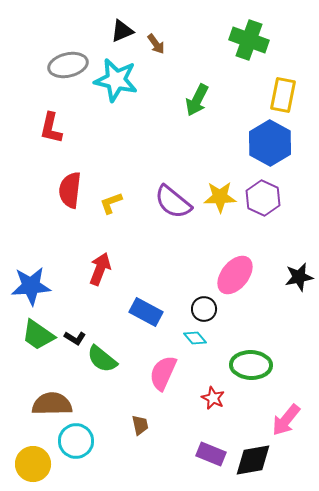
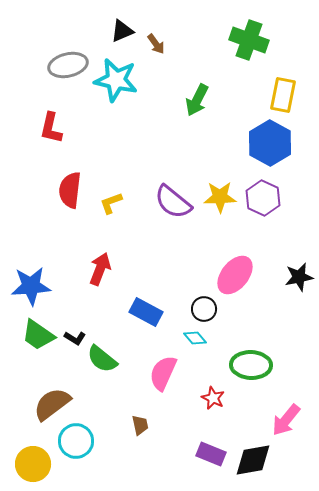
brown semicircle: rotated 36 degrees counterclockwise
